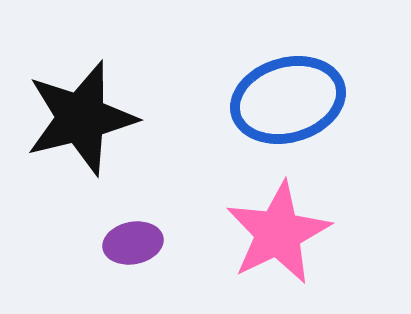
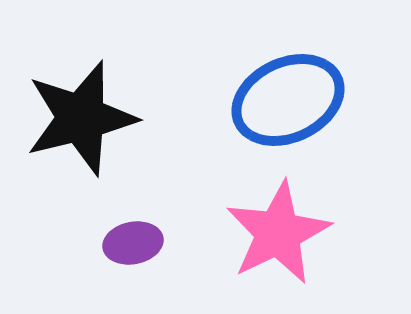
blue ellipse: rotated 9 degrees counterclockwise
